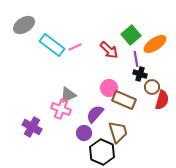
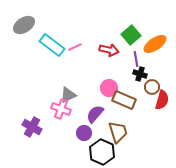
red arrow: rotated 30 degrees counterclockwise
